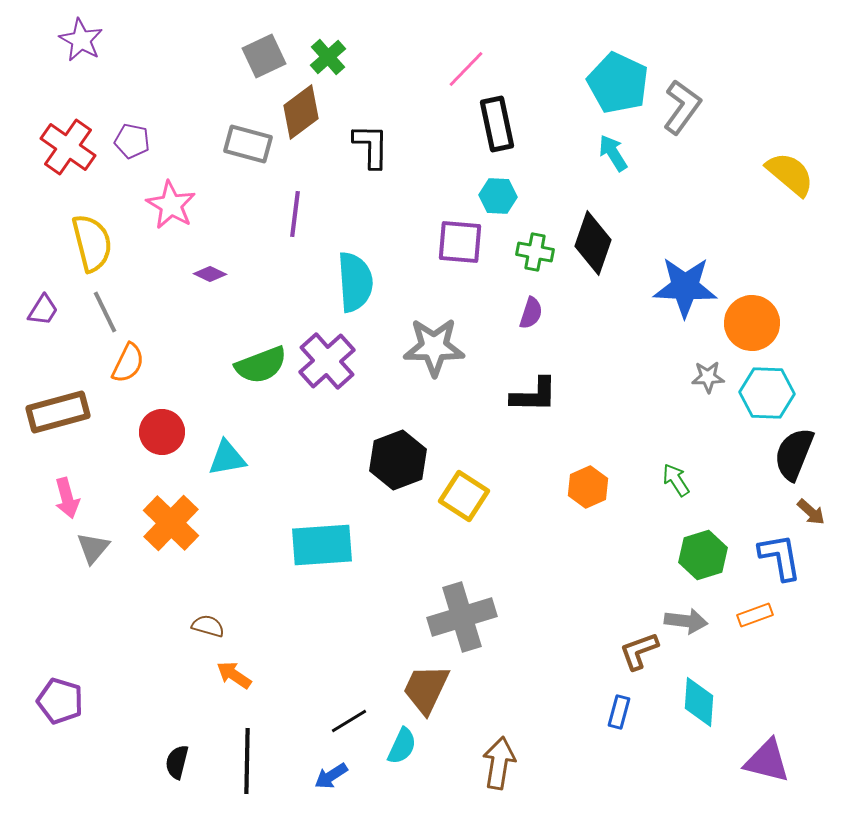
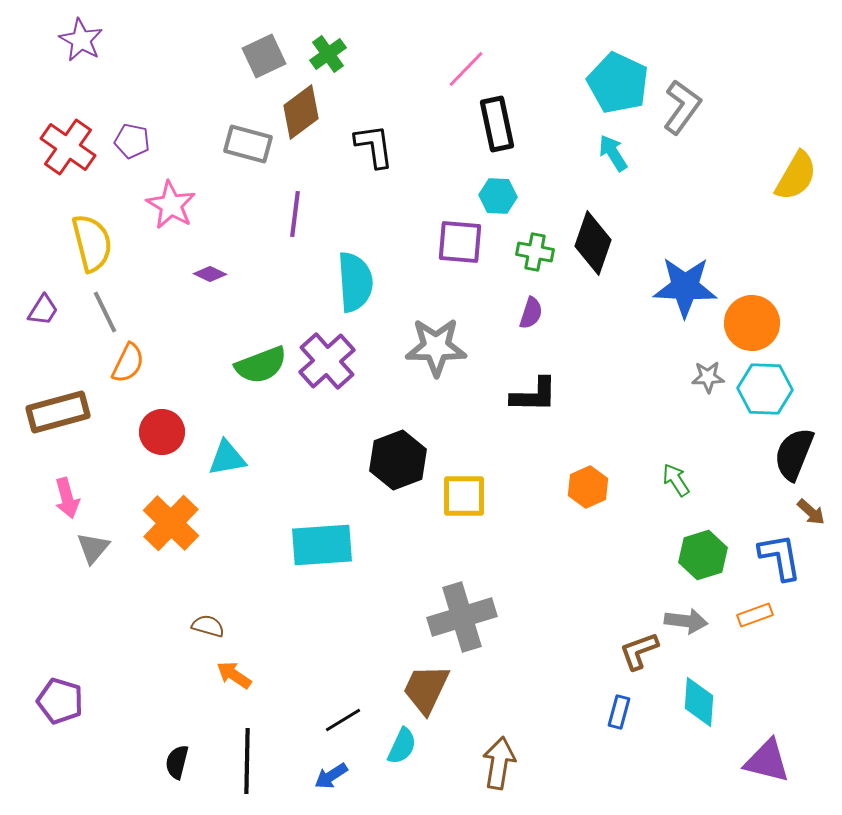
green cross at (328, 57): moved 3 px up; rotated 6 degrees clockwise
black L-shape at (371, 146): moved 3 px right; rotated 9 degrees counterclockwise
yellow semicircle at (790, 174): moved 6 px right, 2 px down; rotated 80 degrees clockwise
gray star at (434, 347): moved 2 px right
cyan hexagon at (767, 393): moved 2 px left, 4 px up
yellow square at (464, 496): rotated 33 degrees counterclockwise
black line at (349, 721): moved 6 px left, 1 px up
